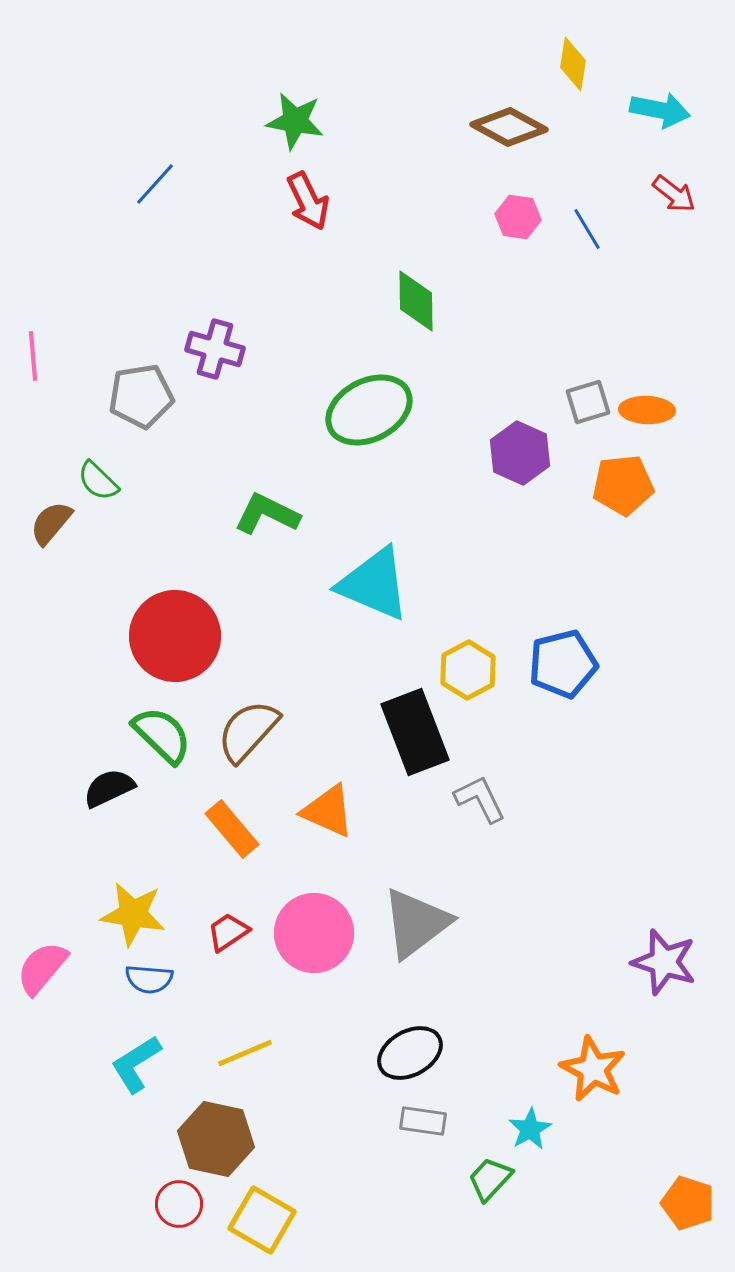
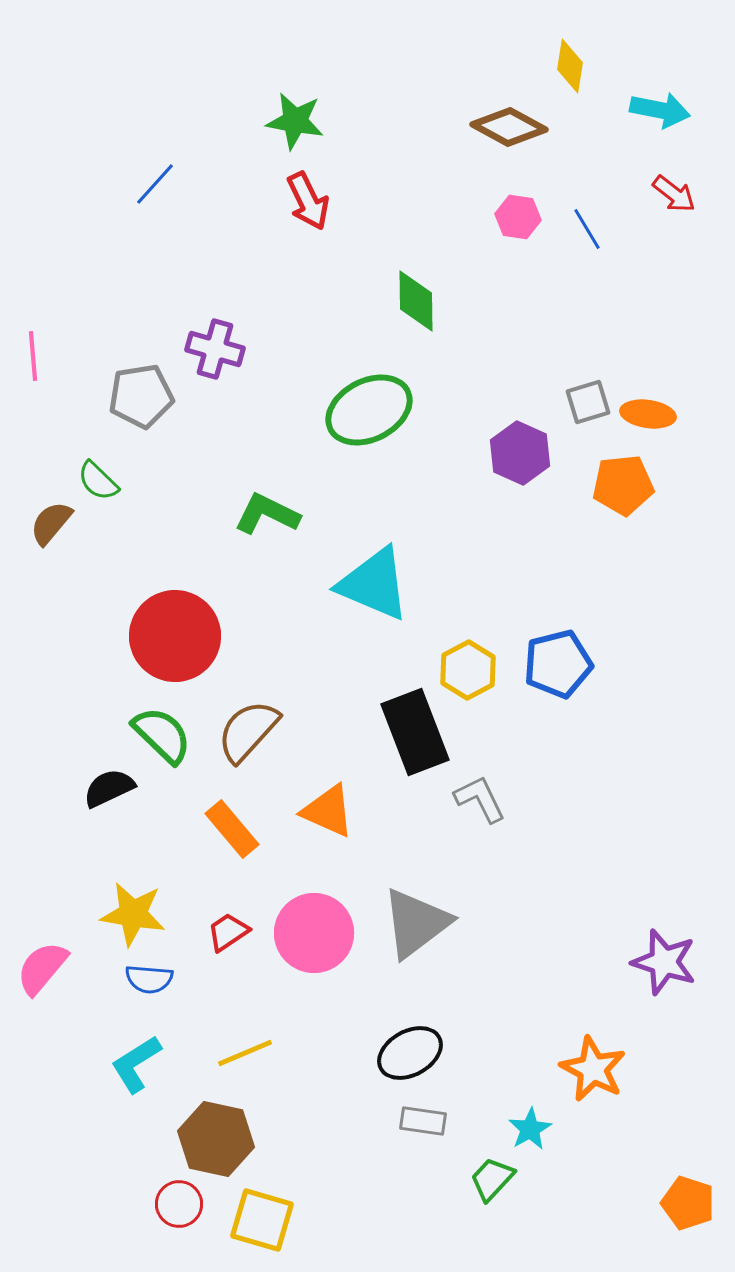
yellow diamond at (573, 64): moved 3 px left, 2 px down
orange ellipse at (647, 410): moved 1 px right, 4 px down; rotated 6 degrees clockwise
blue pentagon at (563, 664): moved 5 px left
green trapezoid at (490, 1179): moved 2 px right
yellow square at (262, 1220): rotated 14 degrees counterclockwise
